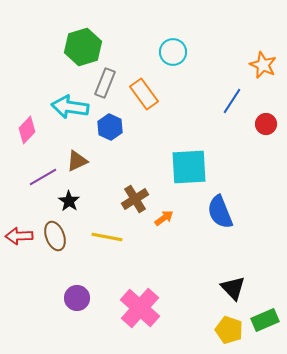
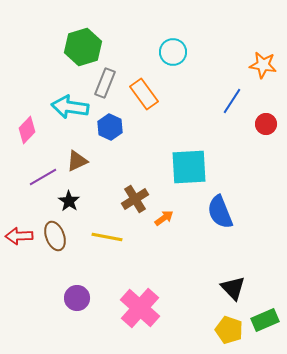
orange star: rotated 16 degrees counterclockwise
